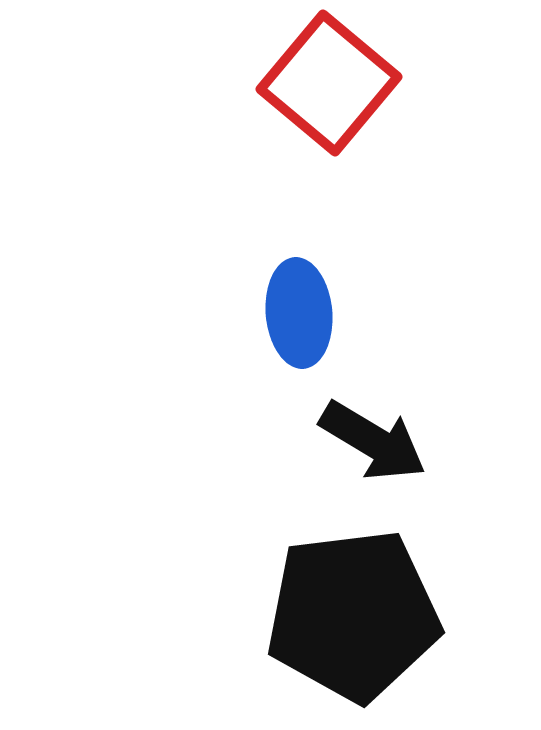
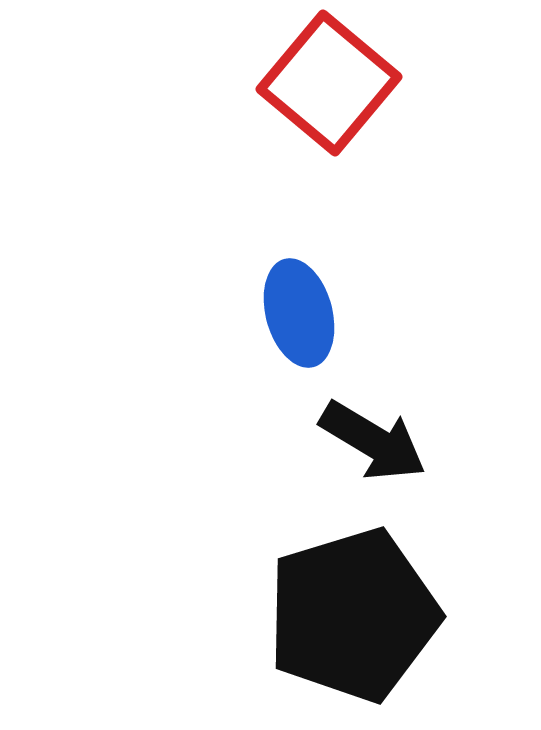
blue ellipse: rotated 10 degrees counterclockwise
black pentagon: rotated 10 degrees counterclockwise
